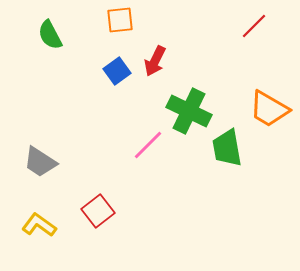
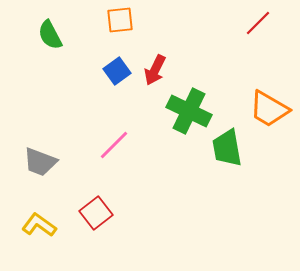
red line: moved 4 px right, 3 px up
red arrow: moved 9 px down
pink line: moved 34 px left
gray trapezoid: rotated 12 degrees counterclockwise
red square: moved 2 px left, 2 px down
